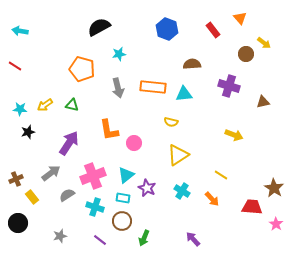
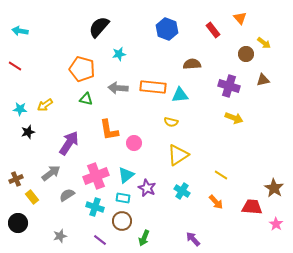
black semicircle at (99, 27): rotated 20 degrees counterclockwise
gray arrow at (118, 88): rotated 108 degrees clockwise
cyan triangle at (184, 94): moved 4 px left, 1 px down
brown triangle at (263, 102): moved 22 px up
green triangle at (72, 105): moved 14 px right, 6 px up
yellow arrow at (234, 135): moved 17 px up
pink cross at (93, 176): moved 3 px right
orange arrow at (212, 199): moved 4 px right, 3 px down
